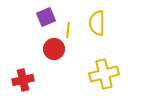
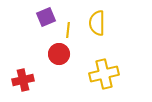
red circle: moved 5 px right, 5 px down
